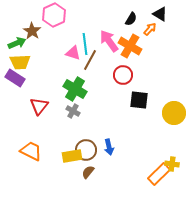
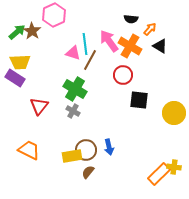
black triangle: moved 32 px down
black semicircle: rotated 64 degrees clockwise
green arrow: moved 11 px up; rotated 18 degrees counterclockwise
orange trapezoid: moved 2 px left, 1 px up
yellow cross: moved 2 px right, 3 px down
